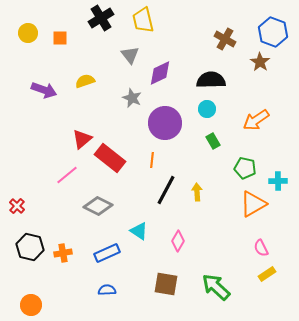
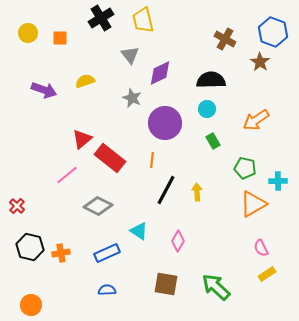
orange cross: moved 2 px left
